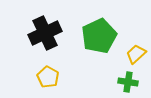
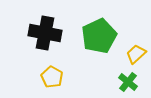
black cross: rotated 36 degrees clockwise
yellow pentagon: moved 4 px right
green cross: rotated 30 degrees clockwise
